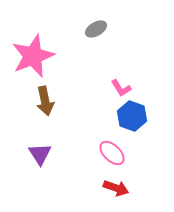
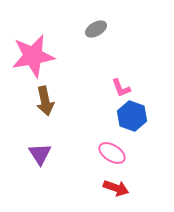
pink star: rotated 12 degrees clockwise
pink L-shape: rotated 10 degrees clockwise
pink ellipse: rotated 12 degrees counterclockwise
